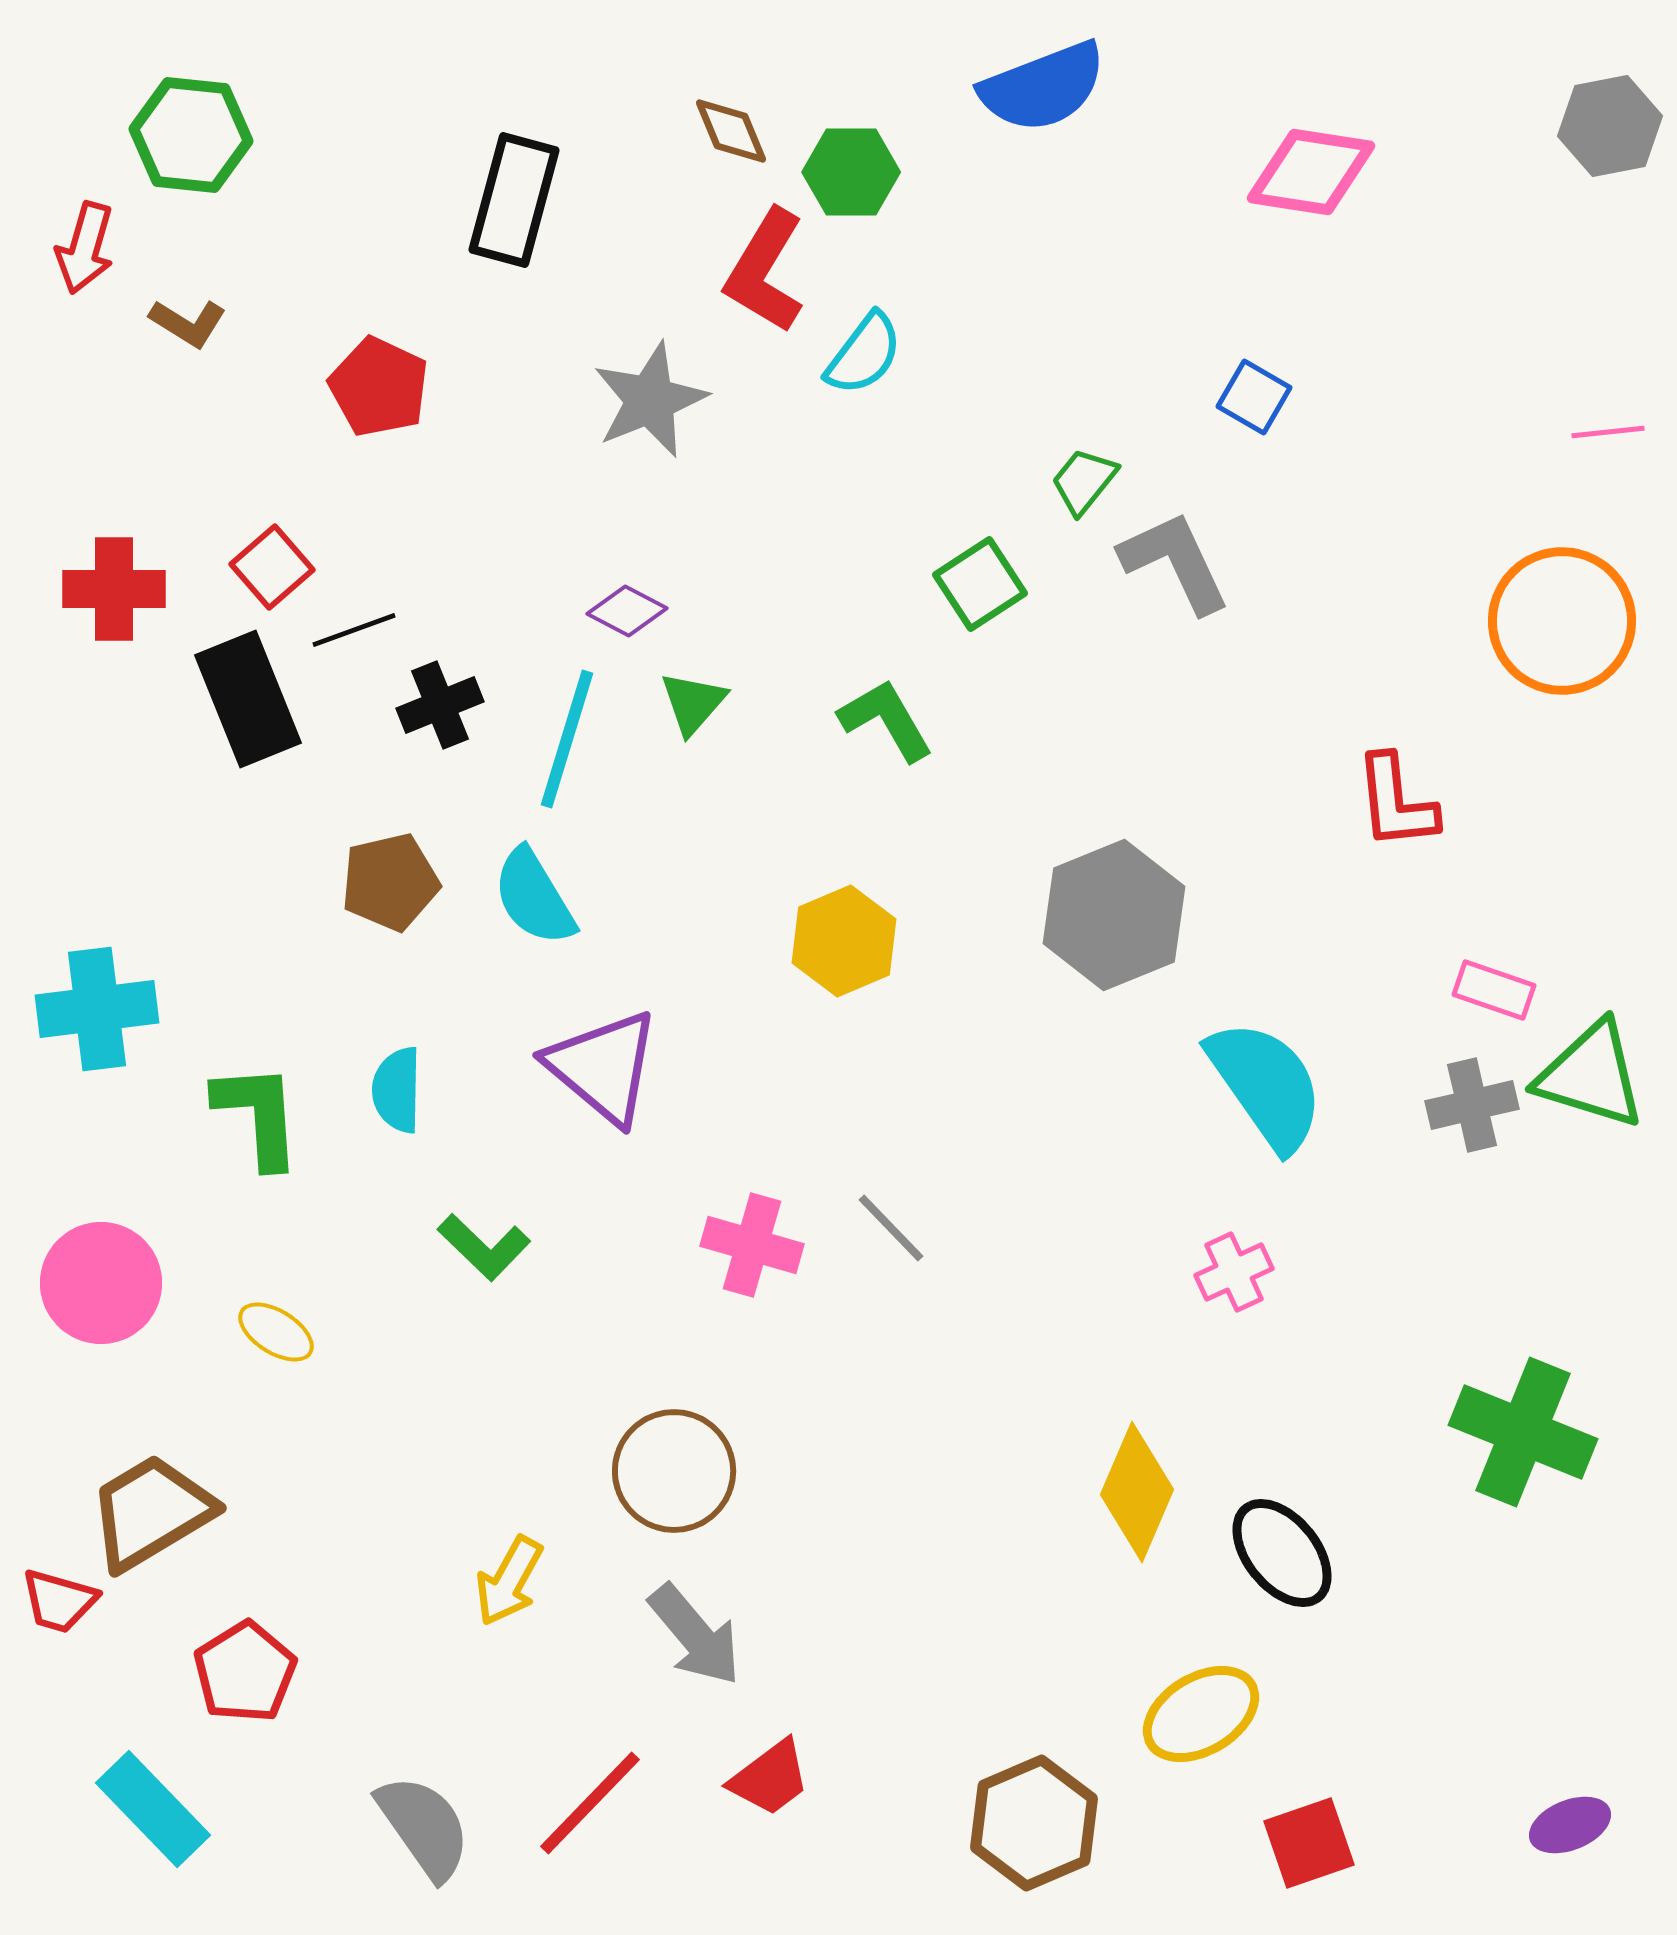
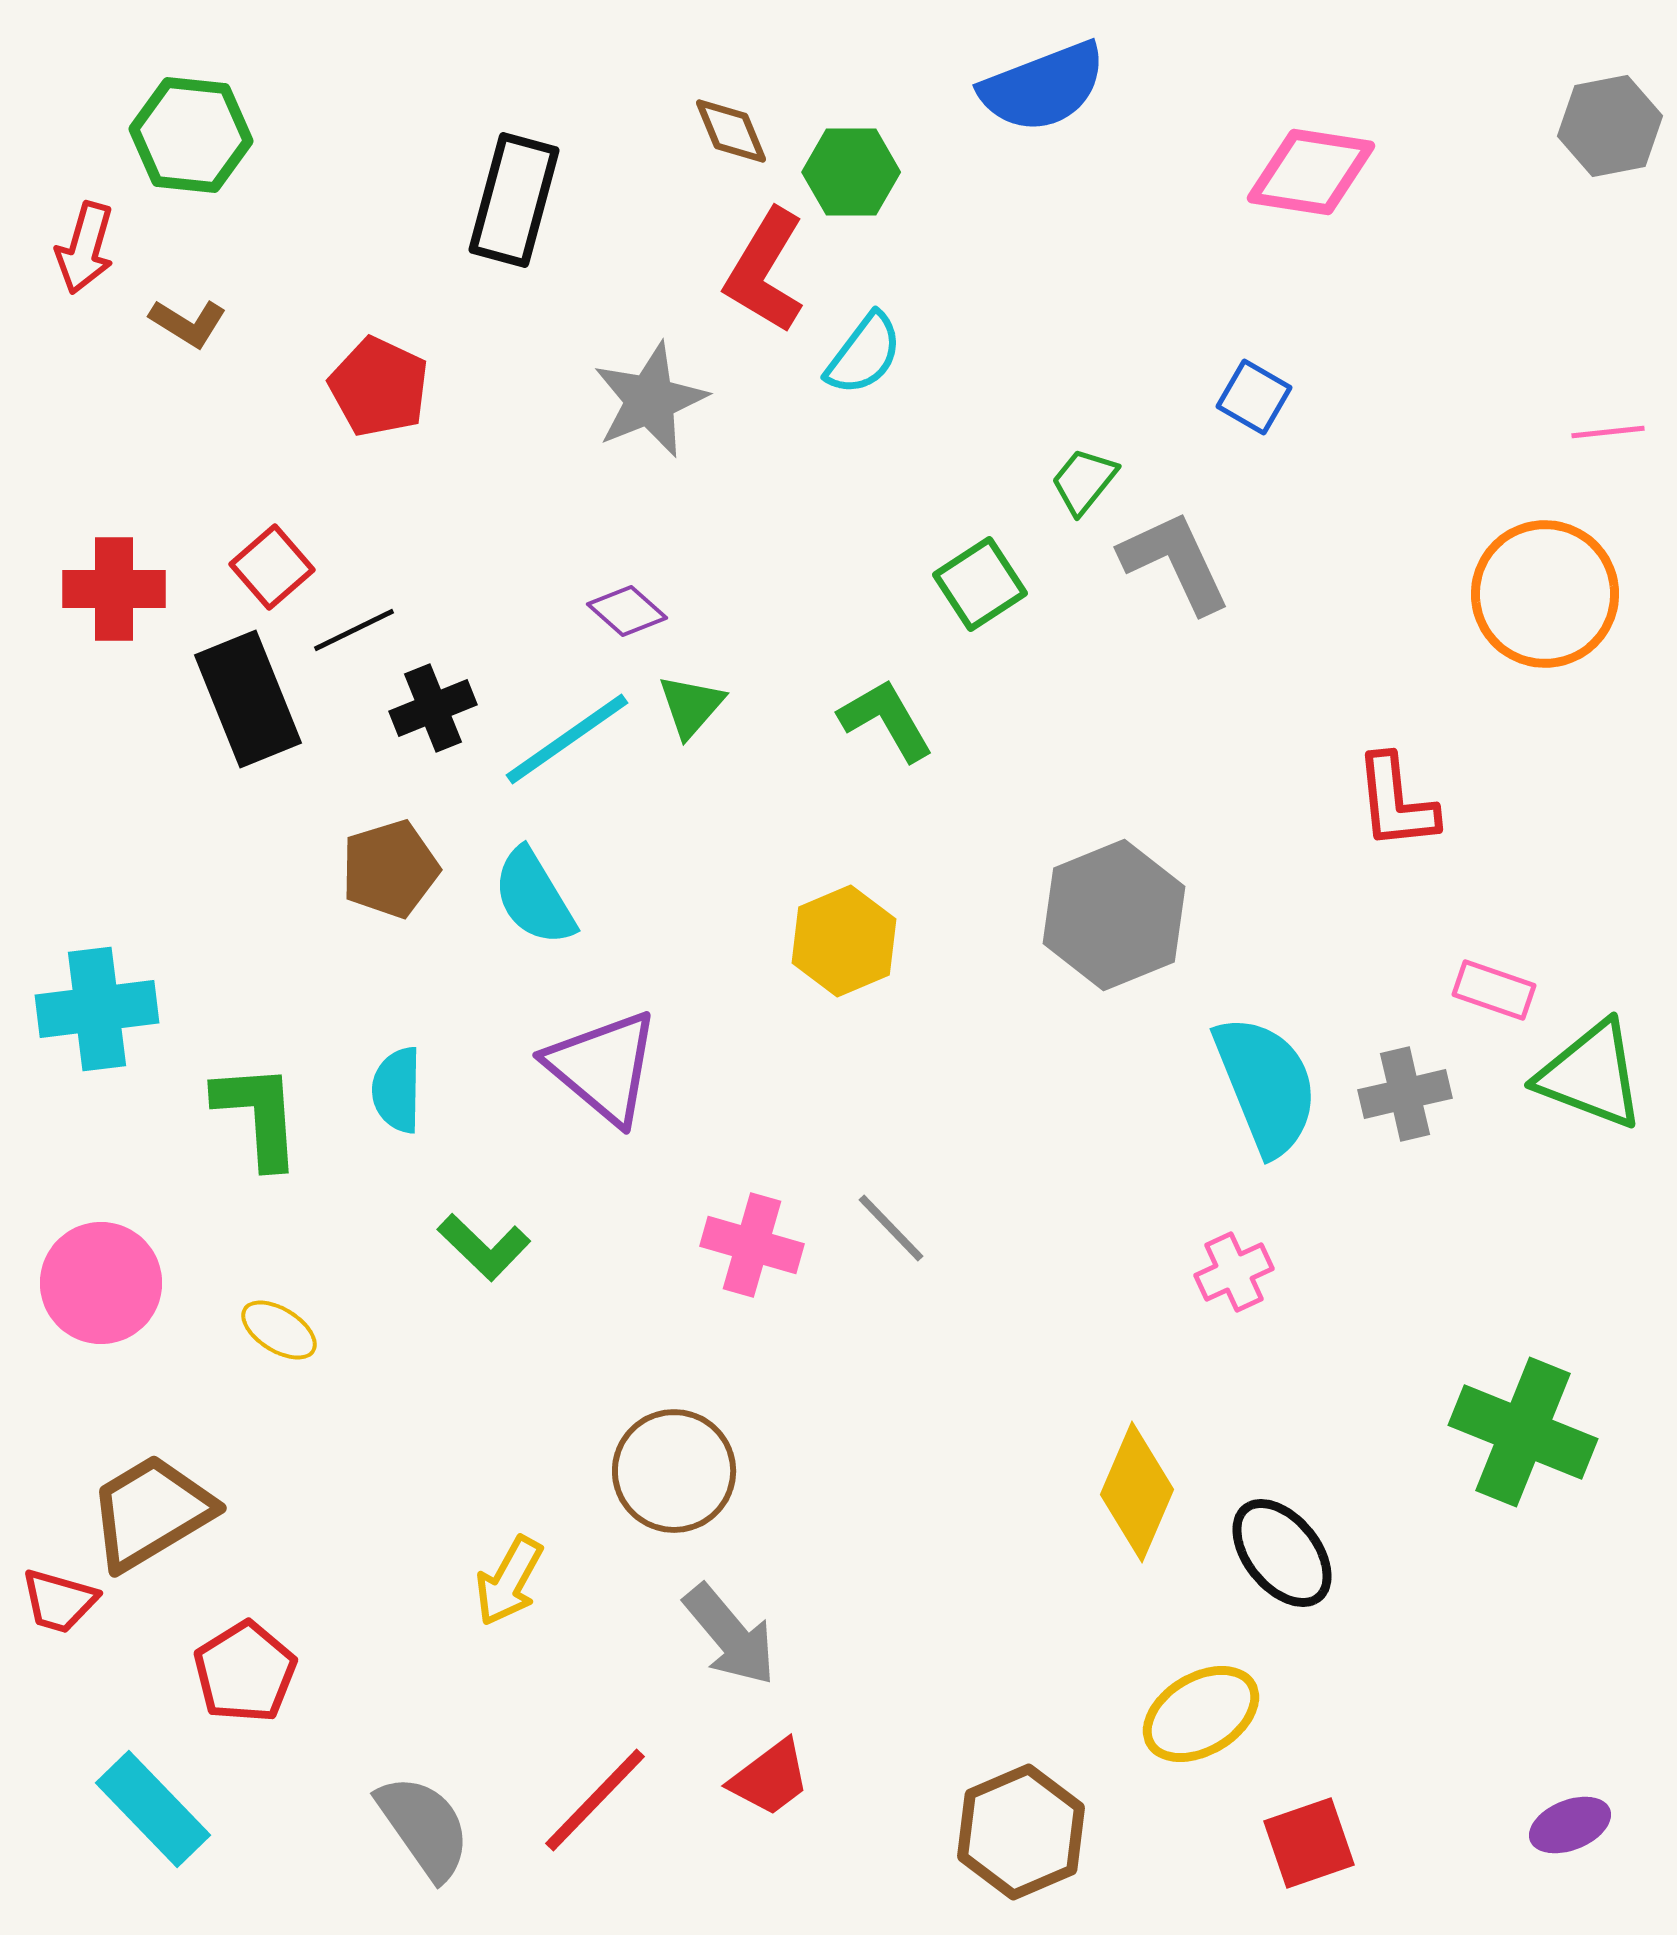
purple diamond at (627, 611): rotated 14 degrees clockwise
orange circle at (1562, 621): moved 17 px left, 27 px up
black line at (354, 630): rotated 6 degrees counterclockwise
green triangle at (693, 703): moved 2 px left, 3 px down
black cross at (440, 705): moved 7 px left, 3 px down
cyan line at (567, 739): rotated 38 degrees clockwise
brown pentagon at (390, 882): moved 13 px up; rotated 4 degrees counterclockwise
green triangle at (1591, 1075): rotated 4 degrees clockwise
cyan semicircle at (1266, 1085): rotated 13 degrees clockwise
gray cross at (1472, 1105): moved 67 px left, 11 px up
yellow ellipse at (276, 1332): moved 3 px right, 2 px up
gray arrow at (695, 1635): moved 35 px right
red line at (590, 1803): moved 5 px right, 3 px up
brown hexagon at (1034, 1823): moved 13 px left, 9 px down
